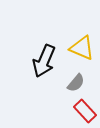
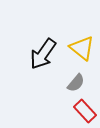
yellow triangle: rotated 16 degrees clockwise
black arrow: moved 1 px left, 7 px up; rotated 12 degrees clockwise
